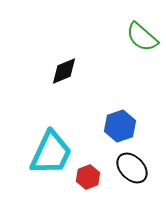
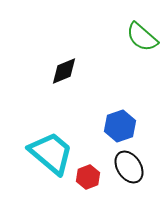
cyan trapezoid: rotated 75 degrees counterclockwise
black ellipse: moved 3 px left, 1 px up; rotated 12 degrees clockwise
